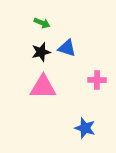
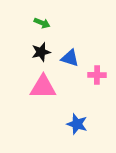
blue triangle: moved 3 px right, 10 px down
pink cross: moved 5 px up
blue star: moved 8 px left, 4 px up
